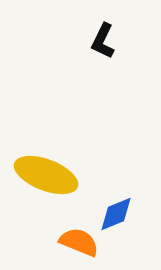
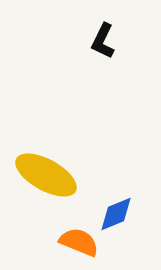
yellow ellipse: rotated 8 degrees clockwise
